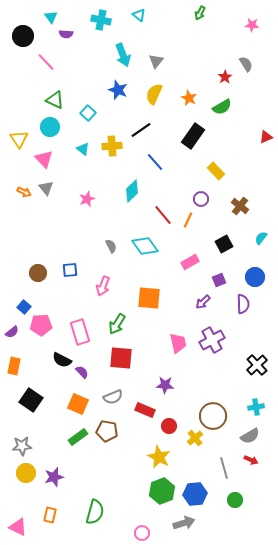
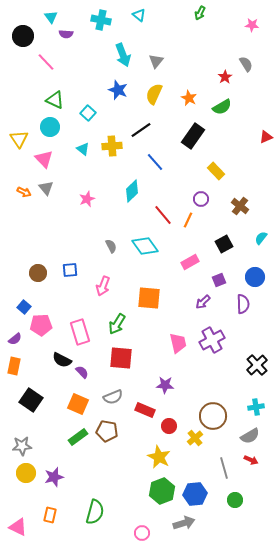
purple semicircle at (12, 332): moved 3 px right, 7 px down
